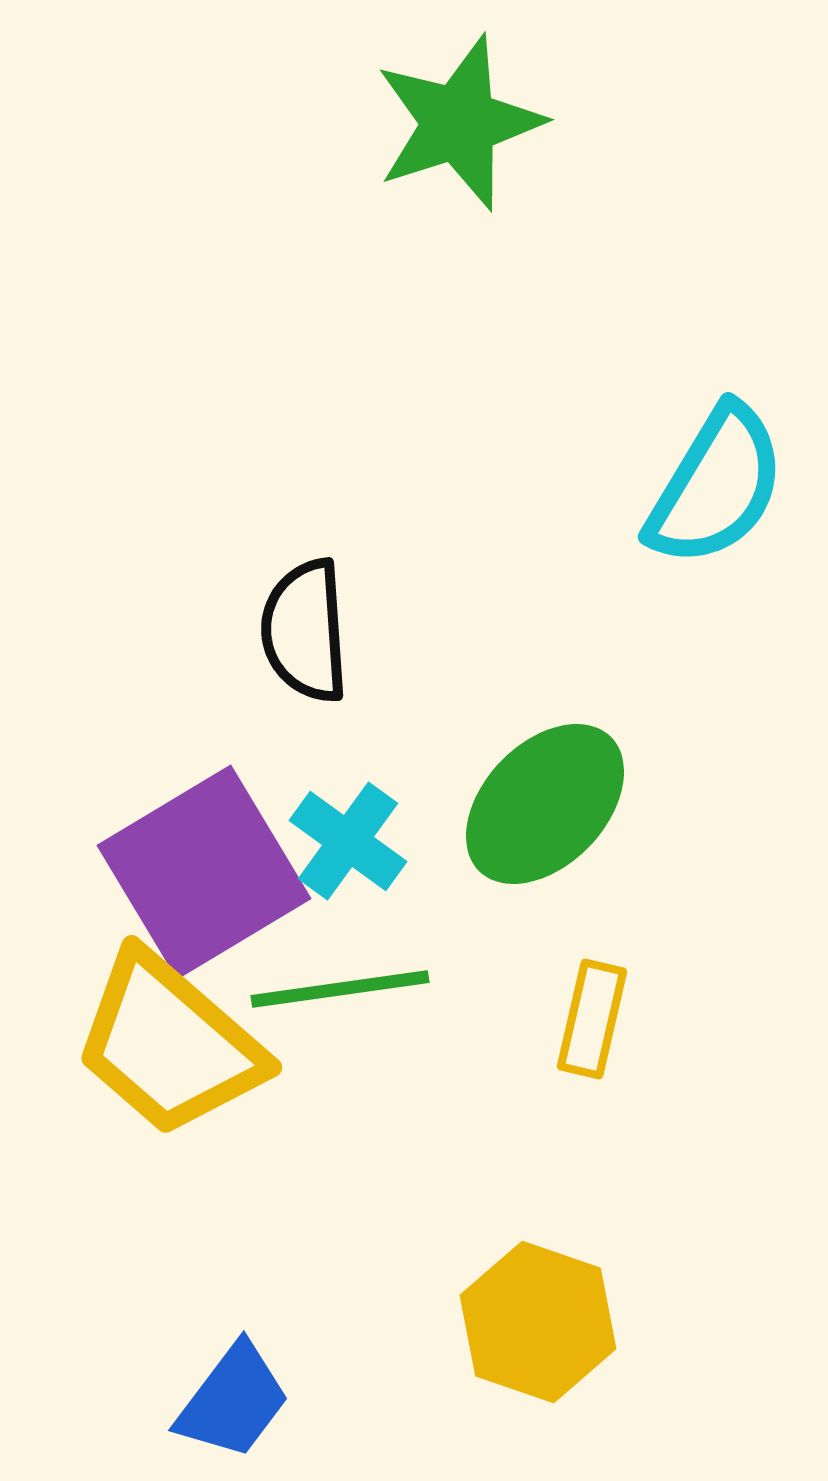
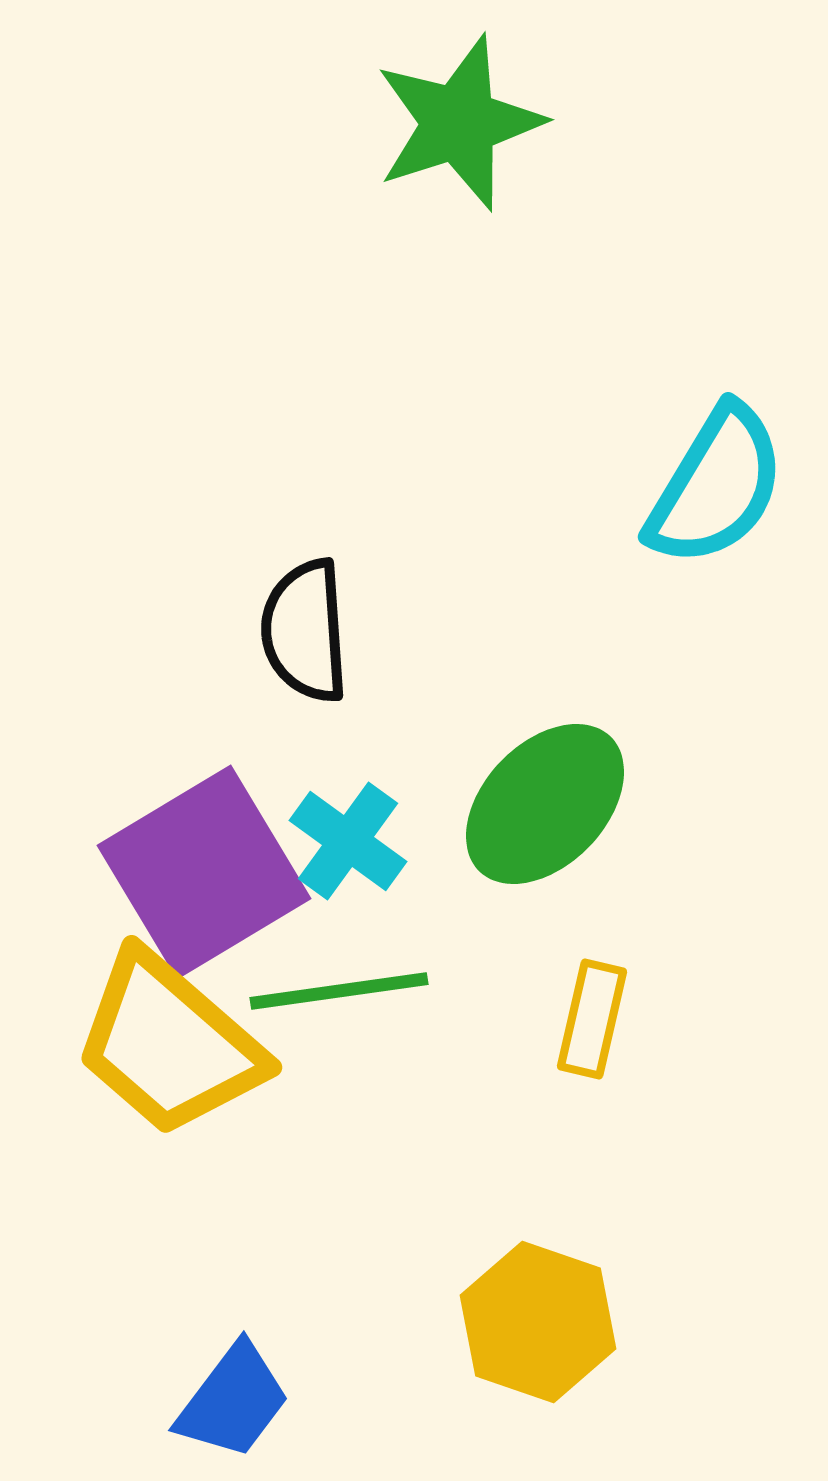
green line: moved 1 px left, 2 px down
